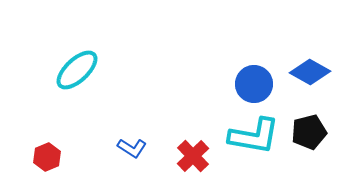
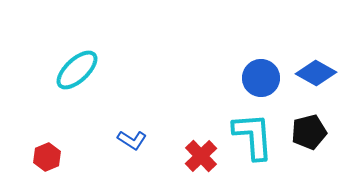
blue diamond: moved 6 px right, 1 px down
blue circle: moved 7 px right, 6 px up
cyan L-shape: moved 1 px left; rotated 104 degrees counterclockwise
blue L-shape: moved 8 px up
red cross: moved 8 px right
